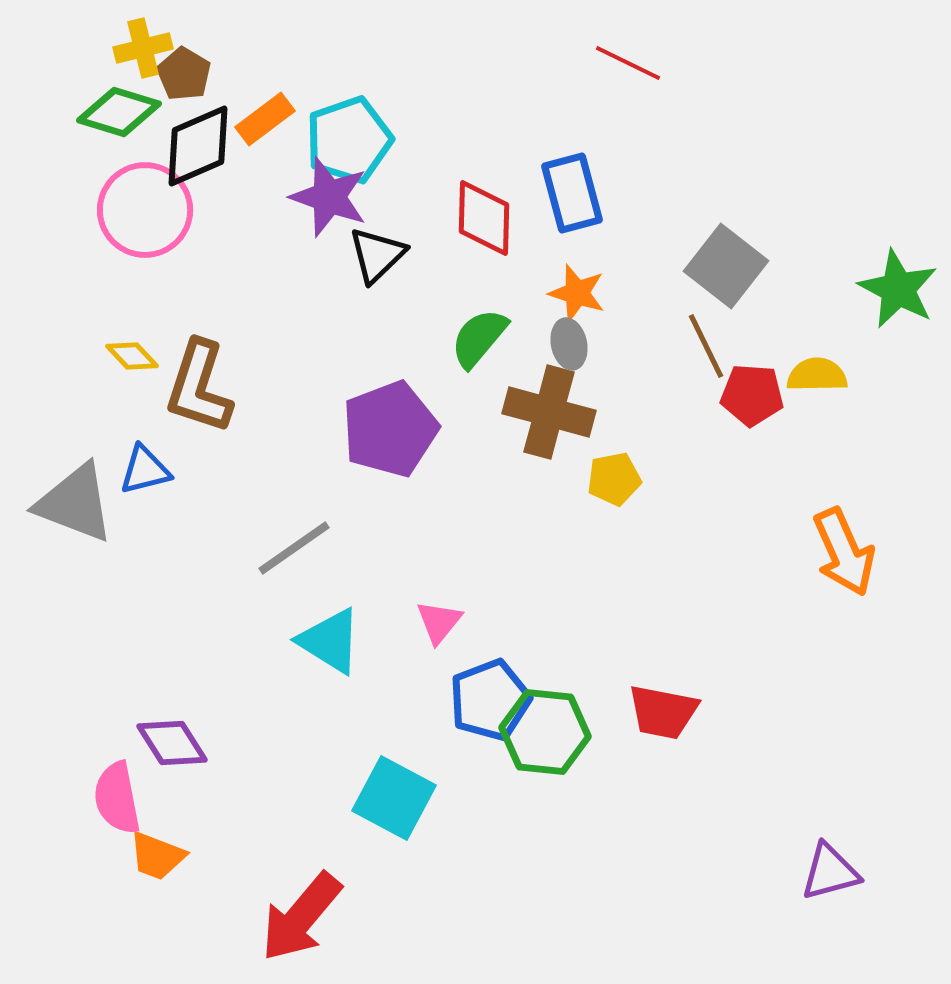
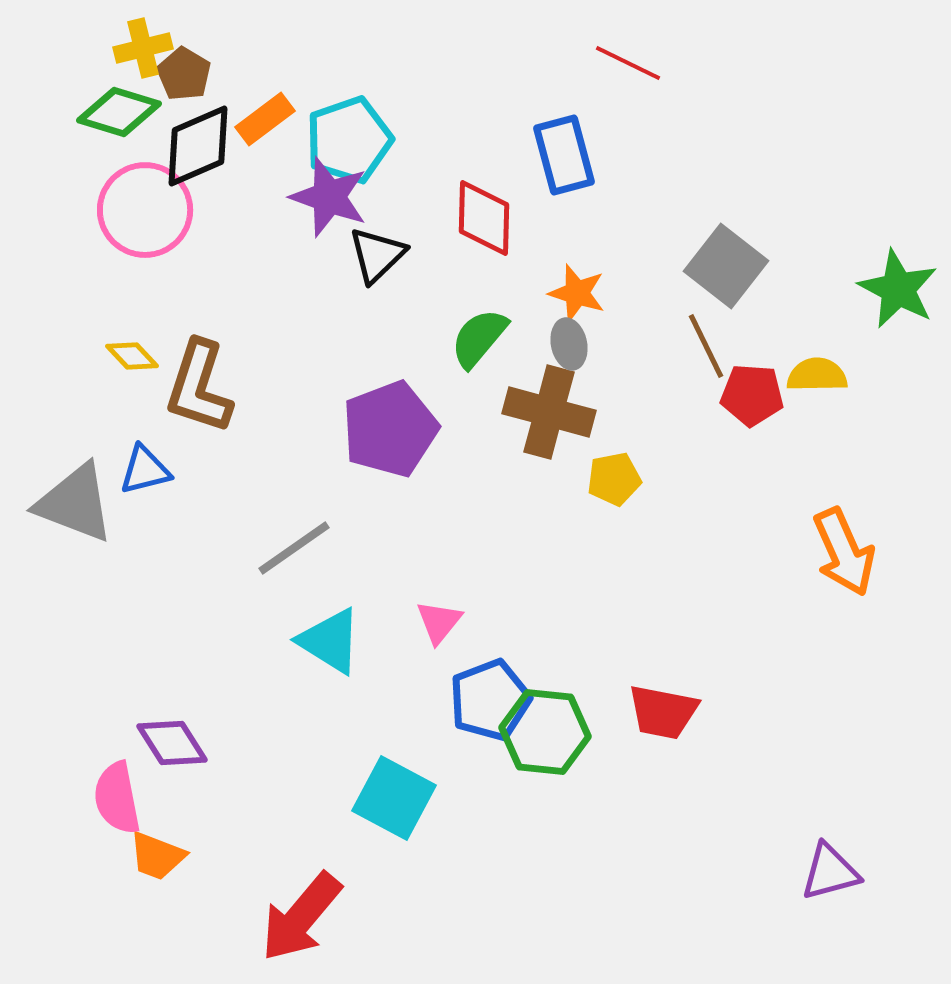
blue rectangle: moved 8 px left, 38 px up
